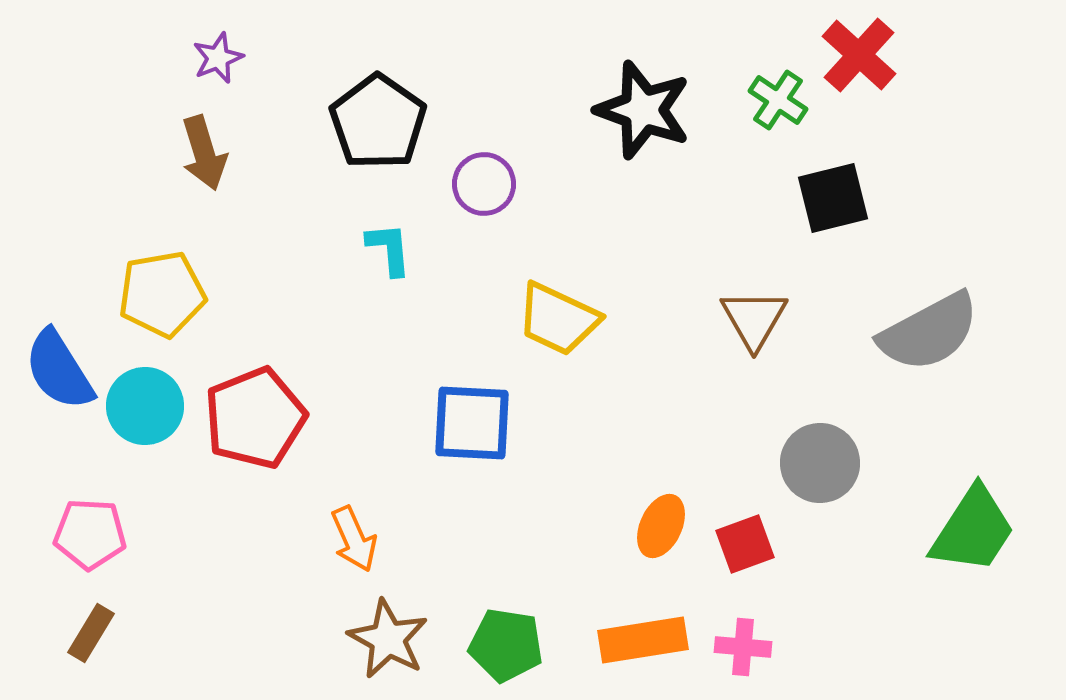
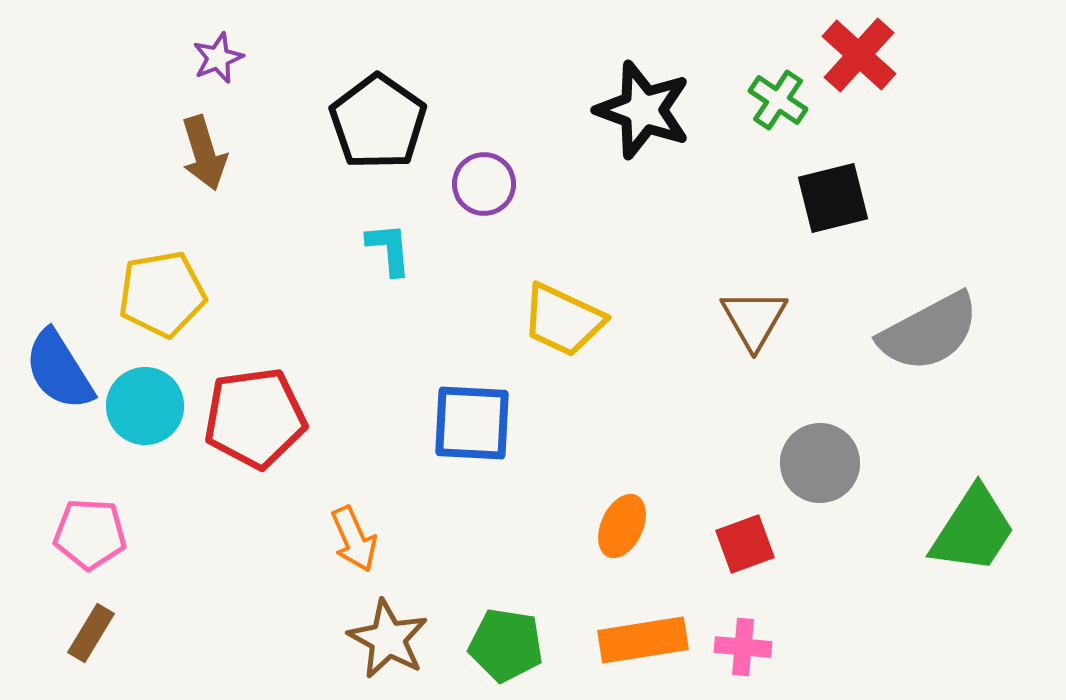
yellow trapezoid: moved 5 px right, 1 px down
red pentagon: rotated 14 degrees clockwise
orange ellipse: moved 39 px left
